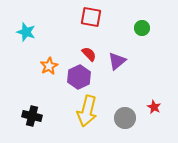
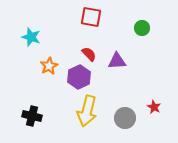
cyan star: moved 5 px right, 5 px down
purple triangle: rotated 36 degrees clockwise
